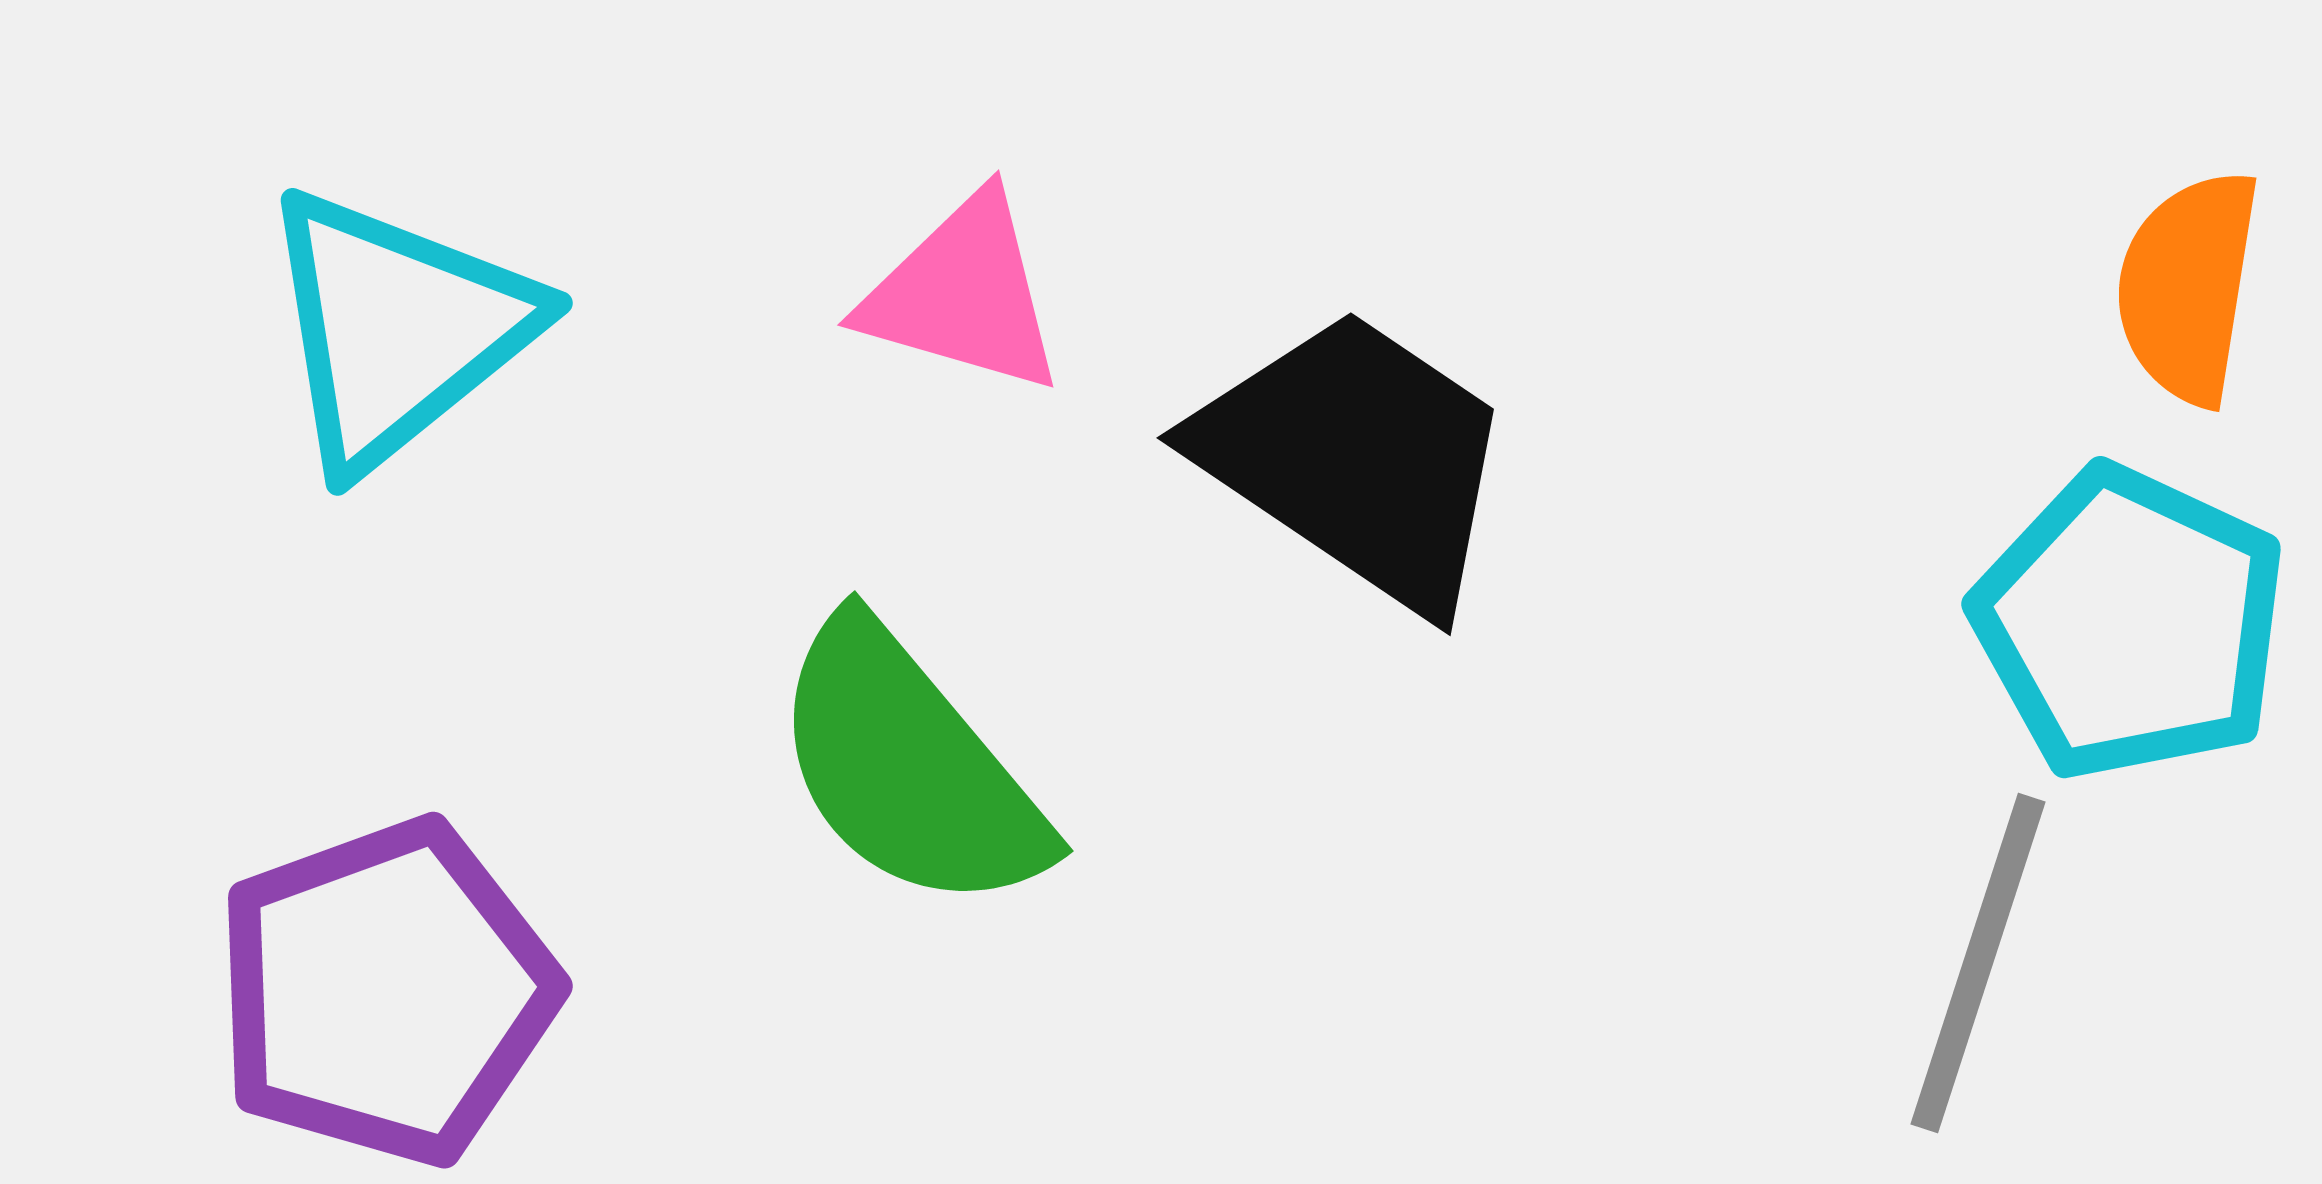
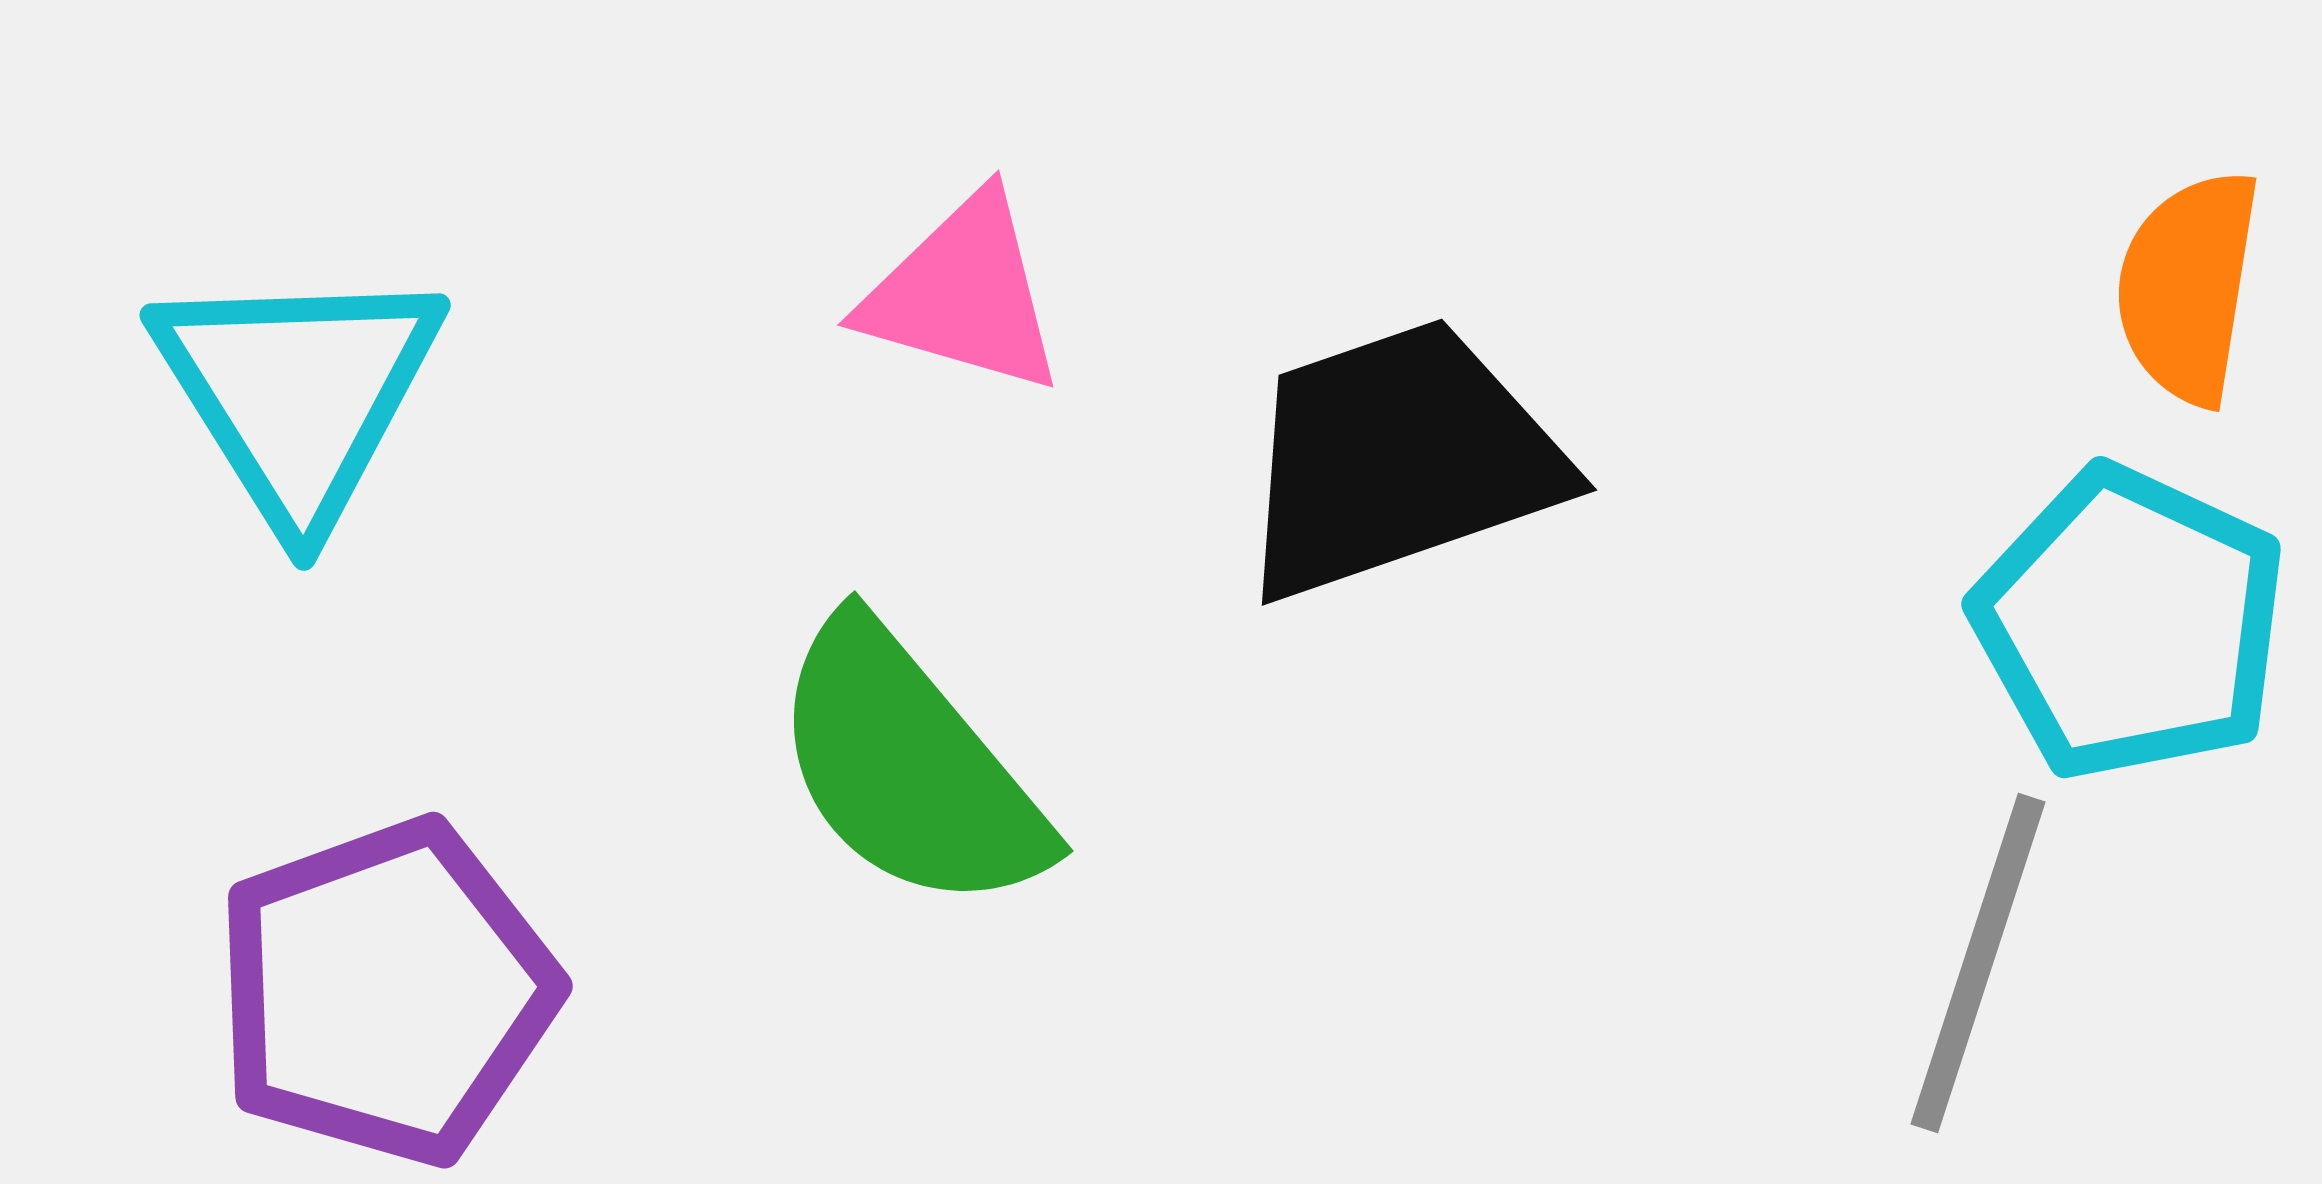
cyan triangle: moved 99 px left, 64 px down; rotated 23 degrees counterclockwise
black trapezoid: moved 43 px right; rotated 53 degrees counterclockwise
